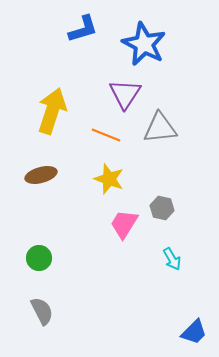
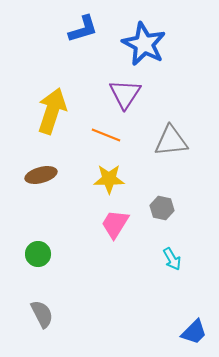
gray triangle: moved 11 px right, 13 px down
yellow star: rotated 20 degrees counterclockwise
pink trapezoid: moved 9 px left
green circle: moved 1 px left, 4 px up
gray semicircle: moved 3 px down
